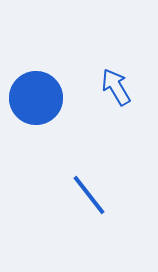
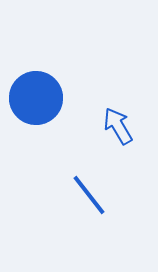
blue arrow: moved 2 px right, 39 px down
